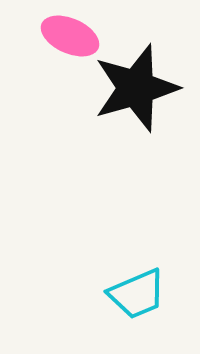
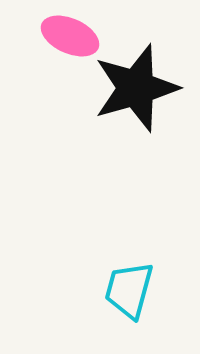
cyan trapezoid: moved 8 px left, 4 px up; rotated 128 degrees clockwise
